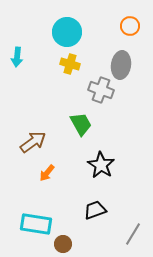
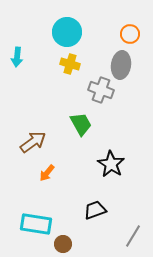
orange circle: moved 8 px down
black star: moved 10 px right, 1 px up
gray line: moved 2 px down
